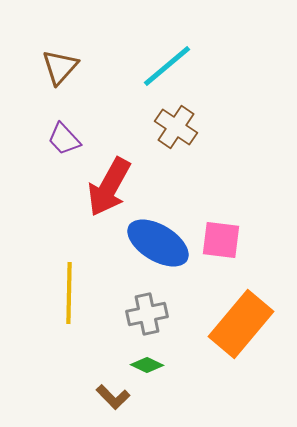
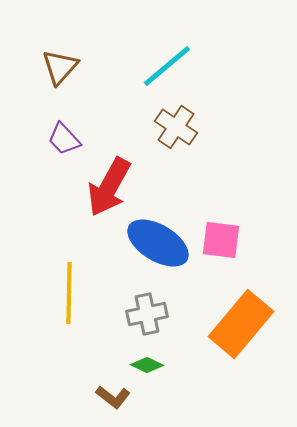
brown L-shape: rotated 8 degrees counterclockwise
